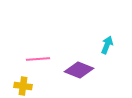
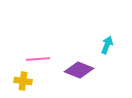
yellow cross: moved 5 px up
